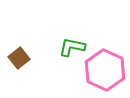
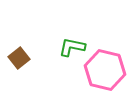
pink hexagon: rotated 12 degrees counterclockwise
